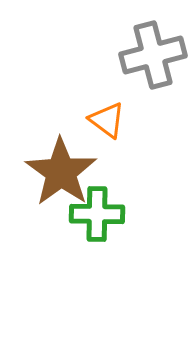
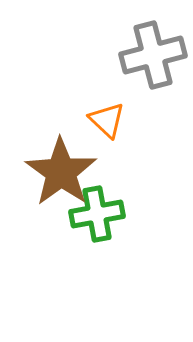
orange triangle: rotated 6 degrees clockwise
green cross: rotated 12 degrees counterclockwise
